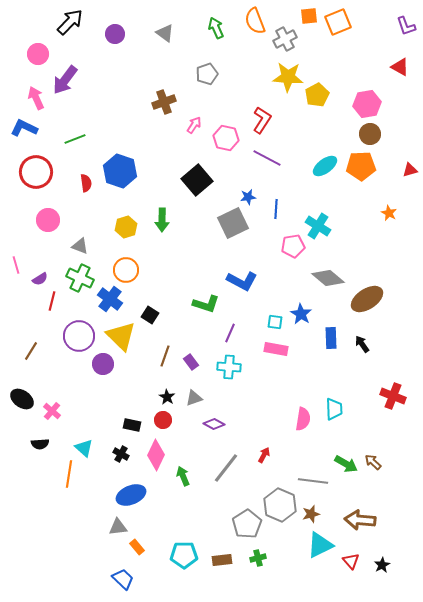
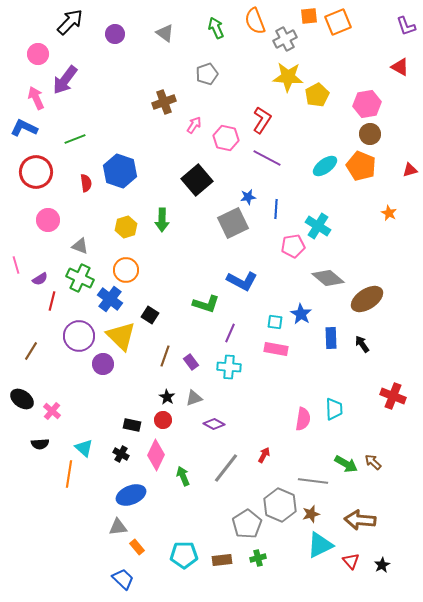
orange pentagon at (361, 166): rotated 24 degrees clockwise
